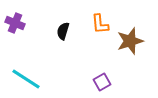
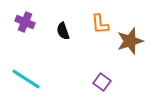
purple cross: moved 10 px right, 1 px up
black semicircle: rotated 36 degrees counterclockwise
purple square: rotated 24 degrees counterclockwise
